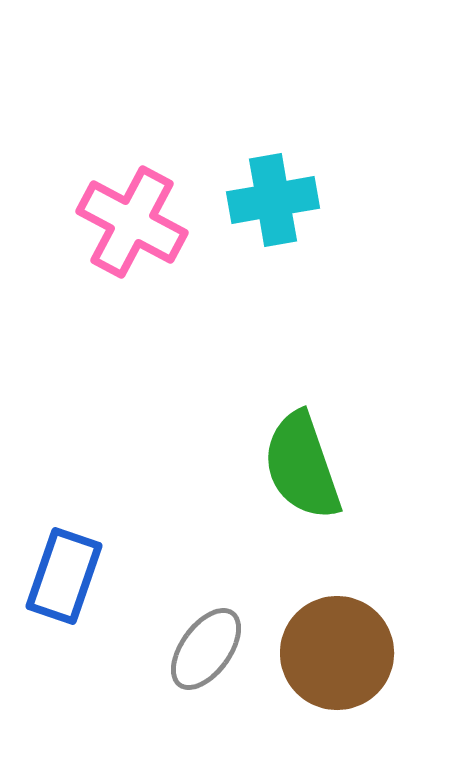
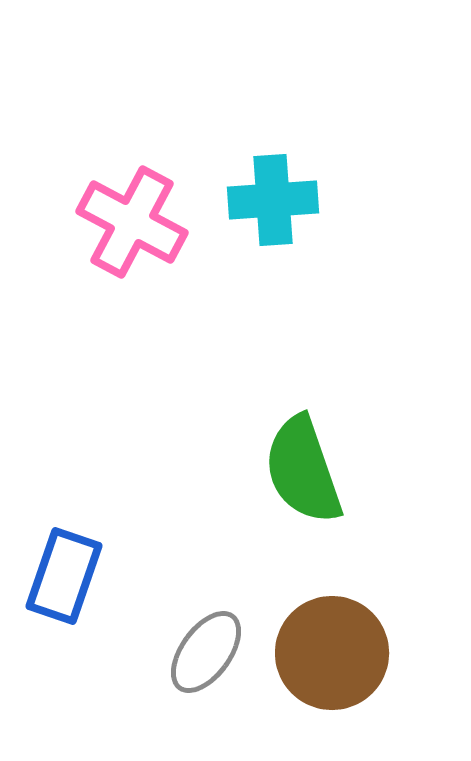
cyan cross: rotated 6 degrees clockwise
green semicircle: moved 1 px right, 4 px down
gray ellipse: moved 3 px down
brown circle: moved 5 px left
